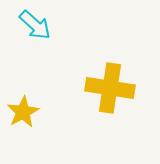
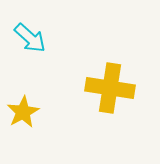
cyan arrow: moved 5 px left, 13 px down
